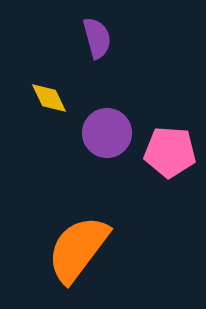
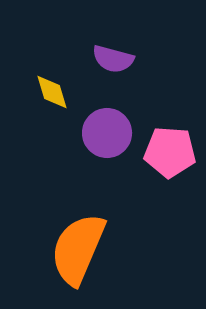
purple semicircle: moved 16 px right, 21 px down; rotated 120 degrees clockwise
yellow diamond: moved 3 px right, 6 px up; rotated 9 degrees clockwise
orange semicircle: rotated 14 degrees counterclockwise
